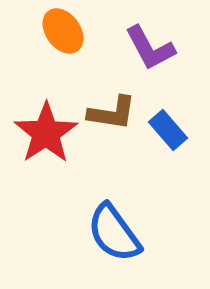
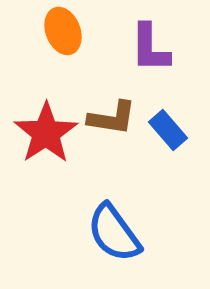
orange ellipse: rotated 15 degrees clockwise
purple L-shape: rotated 28 degrees clockwise
brown L-shape: moved 5 px down
